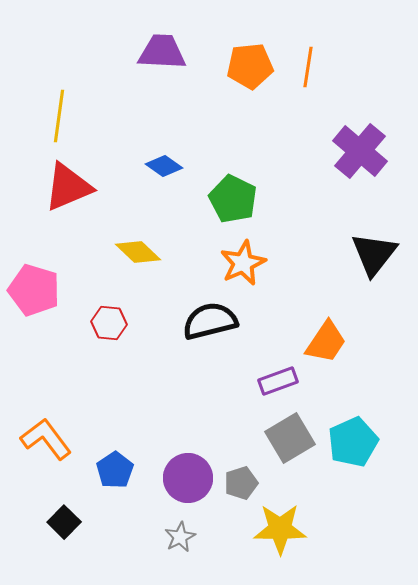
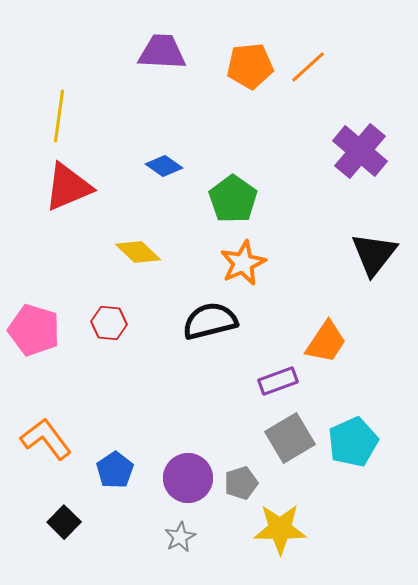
orange line: rotated 39 degrees clockwise
green pentagon: rotated 9 degrees clockwise
pink pentagon: moved 40 px down
